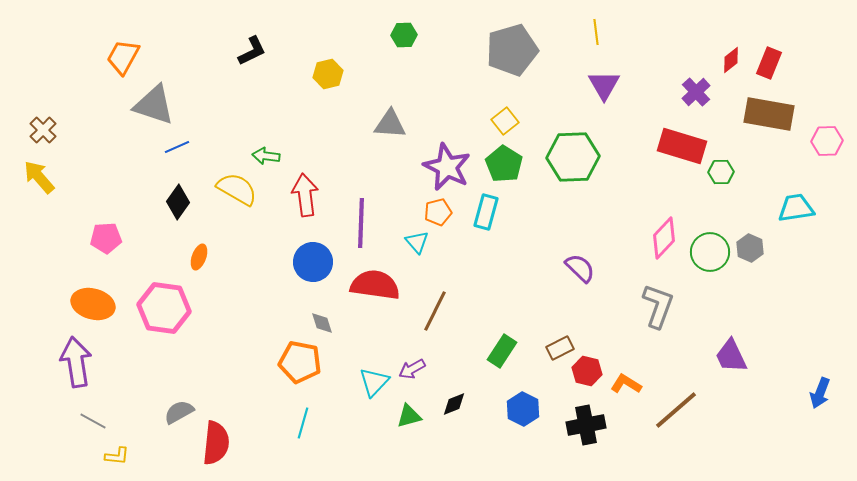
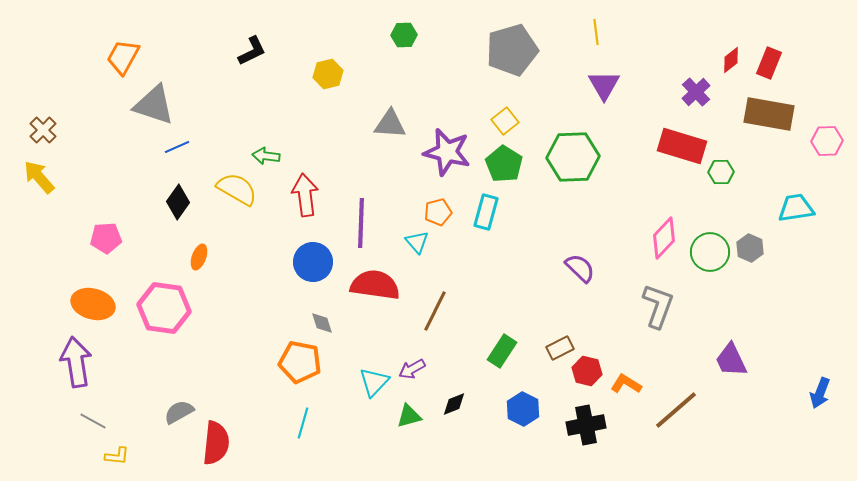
purple star at (447, 167): moved 15 px up; rotated 12 degrees counterclockwise
purple trapezoid at (731, 356): moved 4 px down
